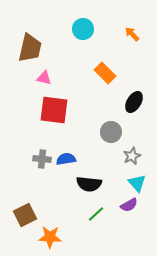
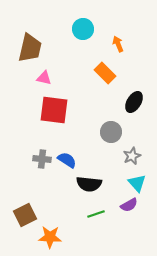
orange arrow: moved 14 px left, 10 px down; rotated 21 degrees clockwise
blue semicircle: moved 1 px right, 1 px down; rotated 42 degrees clockwise
green line: rotated 24 degrees clockwise
